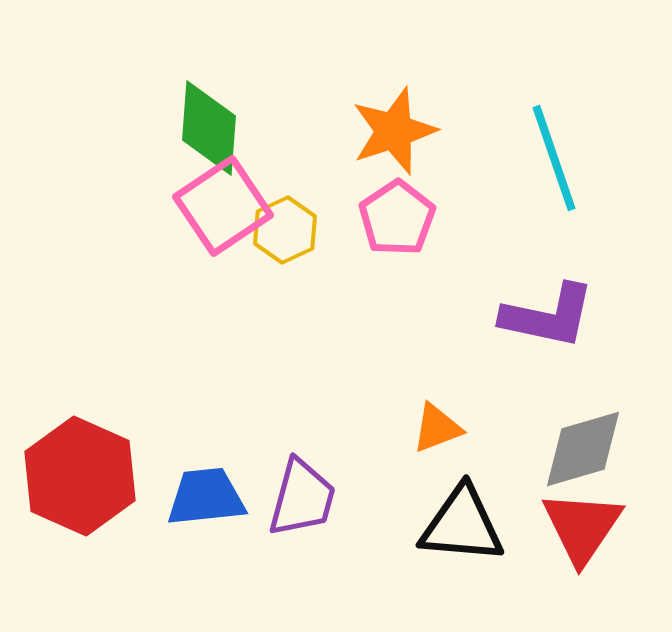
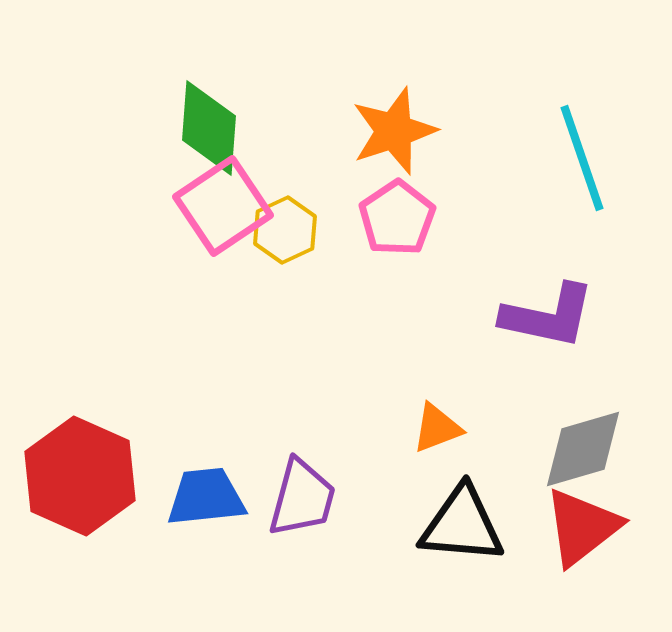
cyan line: moved 28 px right
red triangle: rotated 18 degrees clockwise
